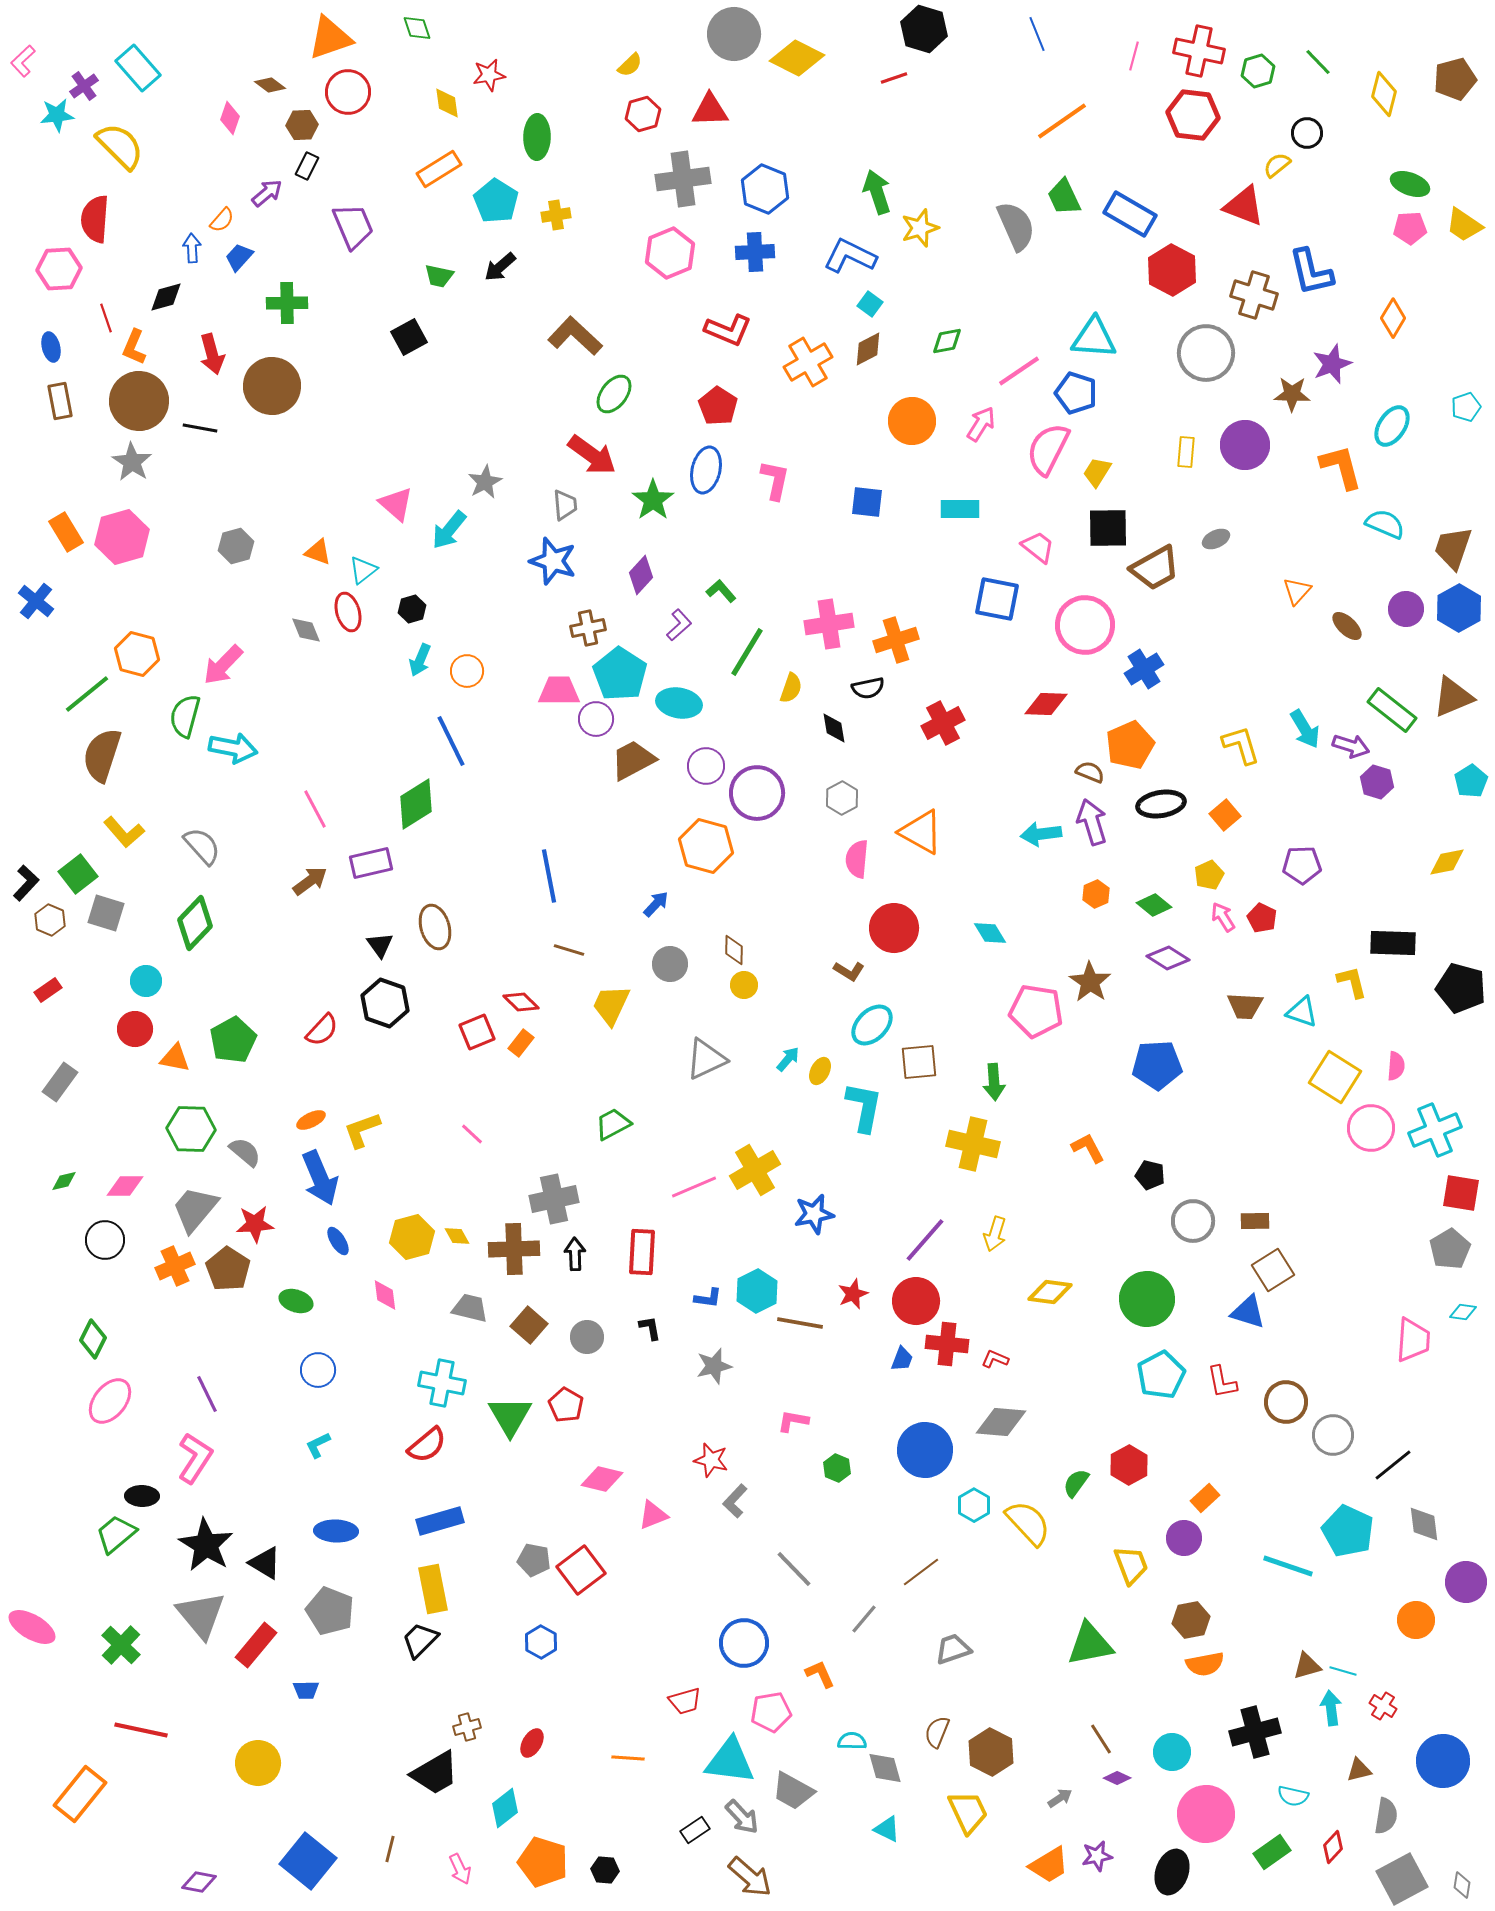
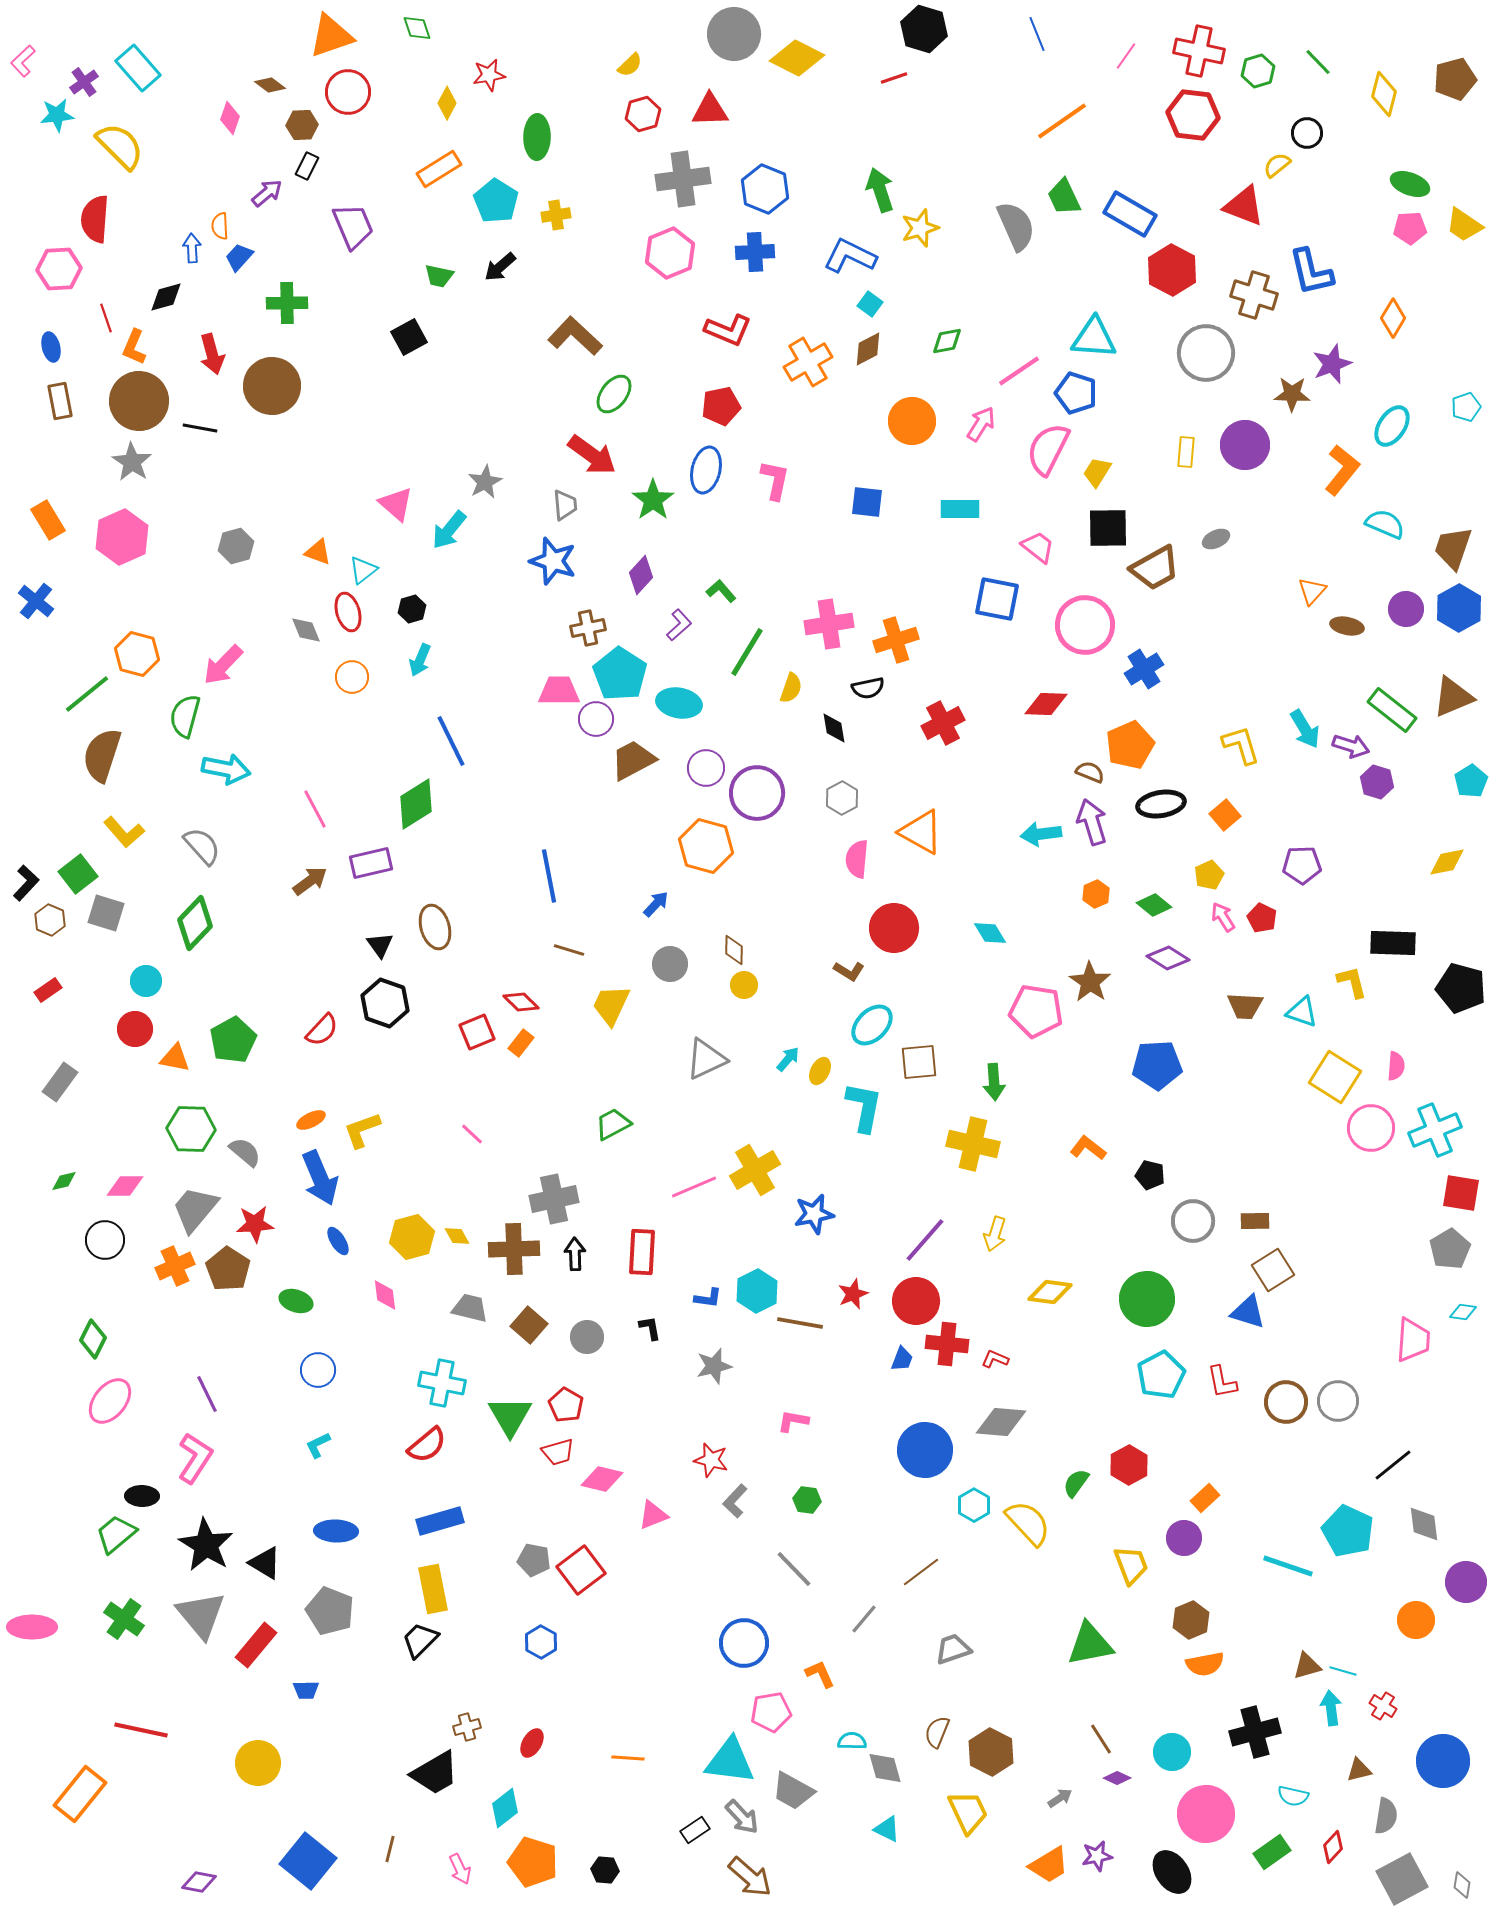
orange triangle at (330, 38): moved 1 px right, 2 px up
pink line at (1134, 56): moved 8 px left; rotated 20 degrees clockwise
purple cross at (84, 86): moved 4 px up
yellow diamond at (447, 103): rotated 36 degrees clockwise
green arrow at (877, 192): moved 3 px right, 2 px up
orange semicircle at (222, 220): moved 2 px left, 6 px down; rotated 136 degrees clockwise
red pentagon at (718, 406): moved 3 px right; rotated 27 degrees clockwise
orange L-shape at (1341, 467): moved 1 px right, 3 px down; rotated 54 degrees clockwise
orange rectangle at (66, 532): moved 18 px left, 12 px up
pink hexagon at (122, 537): rotated 8 degrees counterclockwise
orange triangle at (1297, 591): moved 15 px right
brown ellipse at (1347, 626): rotated 32 degrees counterclockwise
orange circle at (467, 671): moved 115 px left, 6 px down
cyan arrow at (233, 748): moved 7 px left, 21 px down
purple circle at (706, 766): moved 2 px down
orange L-shape at (1088, 1148): rotated 24 degrees counterclockwise
gray circle at (1333, 1435): moved 5 px right, 34 px up
green hexagon at (837, 1468): moved 30 px left, 32 px down; rotated 16 degrees counterclockwise
brown hexagon at (1191, 1620): rotated 12 degrees counterclockwise
pink ellipse at (32, 1627): rotated 30 degrees counterclockwise
green cross at (121, 1645): moved 3 px right, 26 px up; rotated 9 degrees counterclockwise
red trapezoid at (685, 1701): moved 127 px left, 249 px up
orange pentagon at (543, 1862): moved 10 px left
black ellipse at (1172, 1872): rotated 54 degrees counterclockwise
